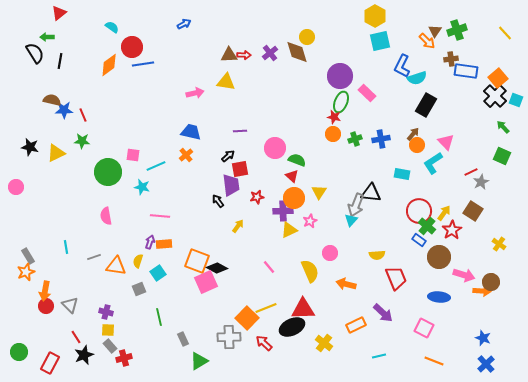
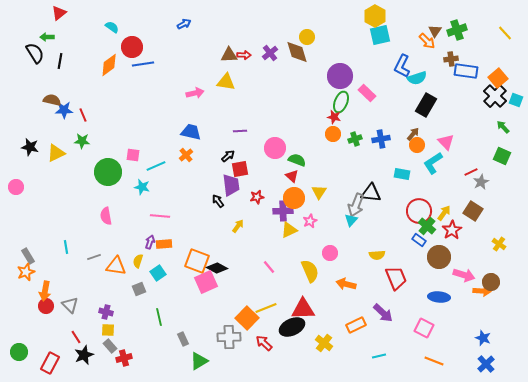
cyan square at (380, 41): moved 6 px up
